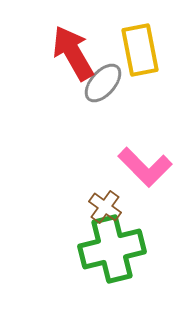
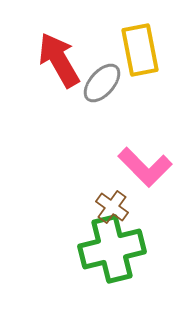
red arrow: moved 14 px left, 7 px down
gray ellipse: moved 1 px left
brown cross: moved 7 px right
